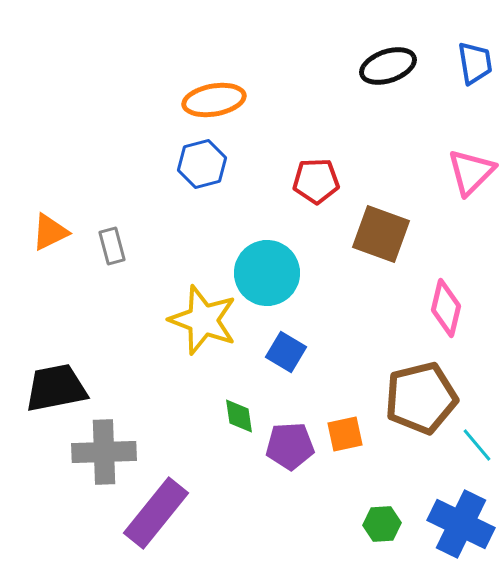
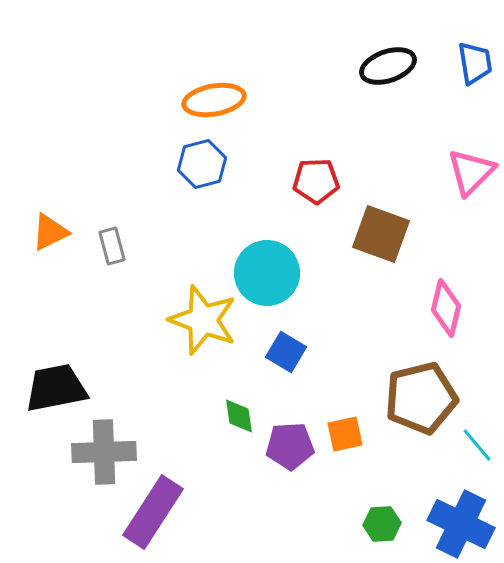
purple rectangle: moved 3 px left, 1 px up; rotated 6 degrees counterclockwise
